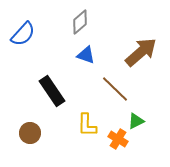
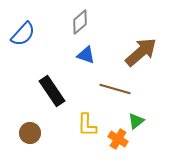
brown line: rotated 28 degrees counterclockwise
green triangle: rotated 12 degrees counterclockwise
